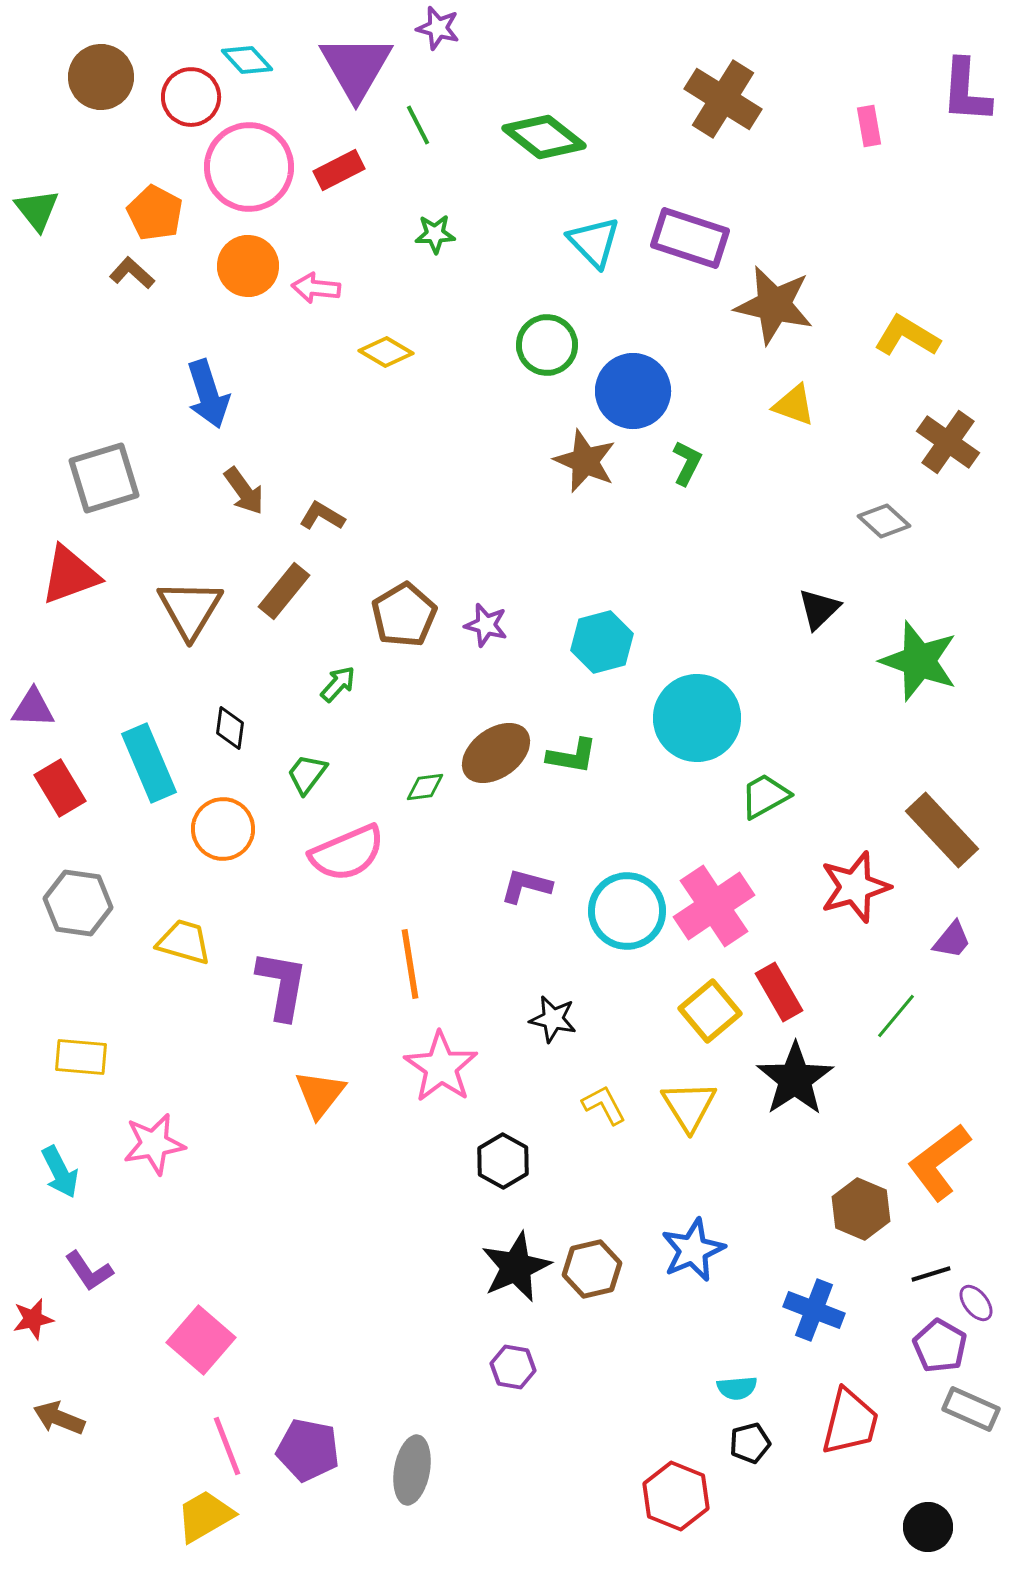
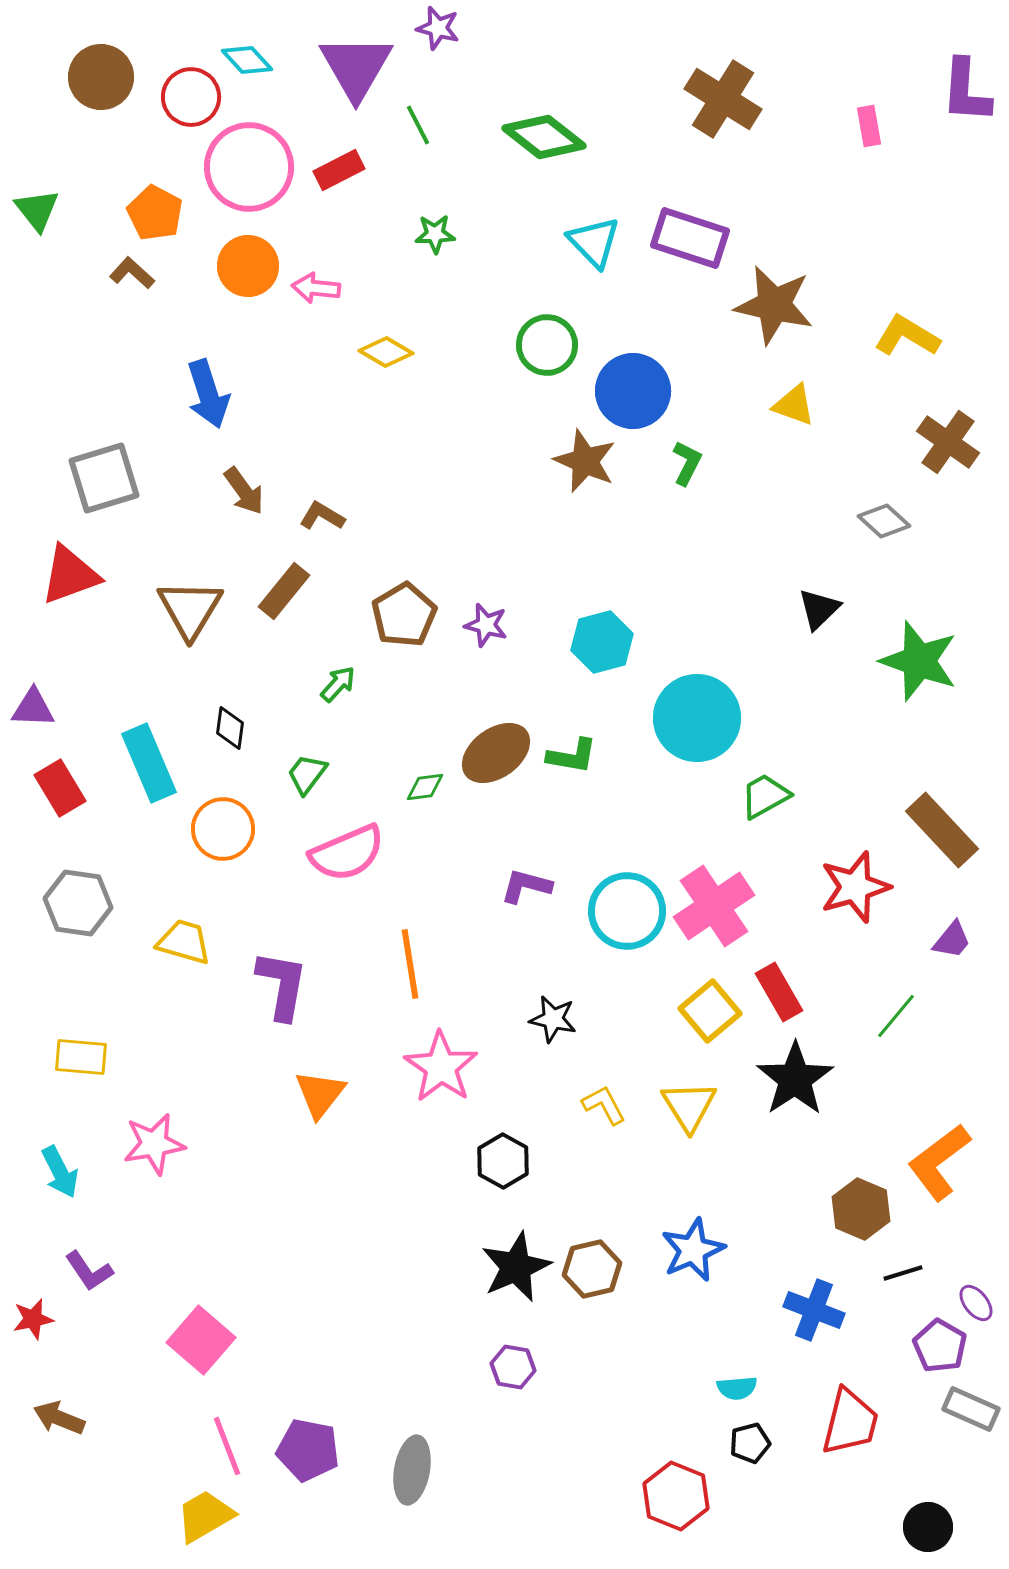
black line at (931, 1274): moved 28 px left, 1 px up
